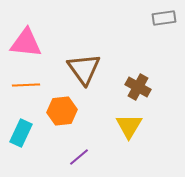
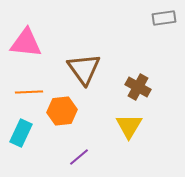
orange line: moved 3 px right, 7 px down
